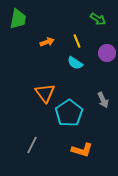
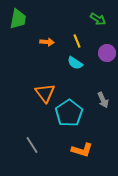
orange arrow: rotated 24 degrees clockwise
gray line: rotated 60 degrees counterclockwise
